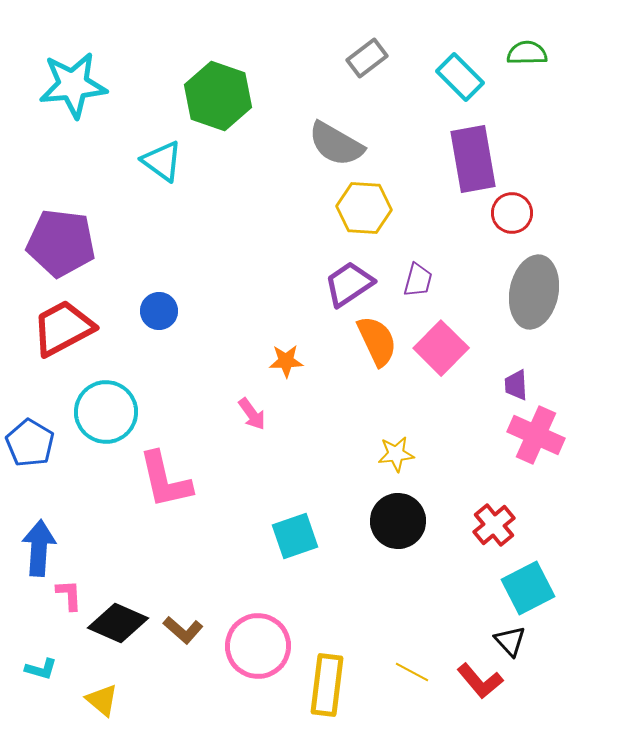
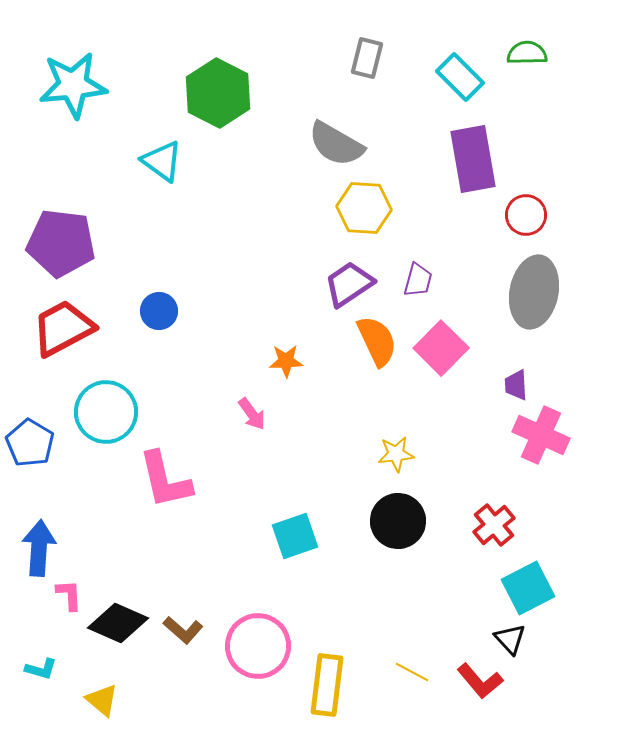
gray rectangle at (367, 58): rotated 39 degrees counterclockwise
green hexagon at (218, 96): moved 3 px up; rotated 8 degrees clockwise
red circle at (512, 213): moved 14 px right, 2 px down
pink cross at (536, 435): moved 5 px right
black triangle at (510, 641): moved 2 px up
